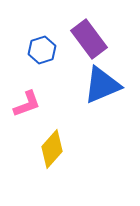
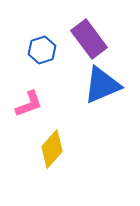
pink L-shape: moved 2 px right
